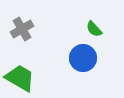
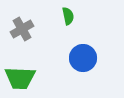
green semicircle: moved 26 px left, 13 px up; rotated 150 degrees counterclockwise
green trapezoid: rotated 152 degrees clockwise
